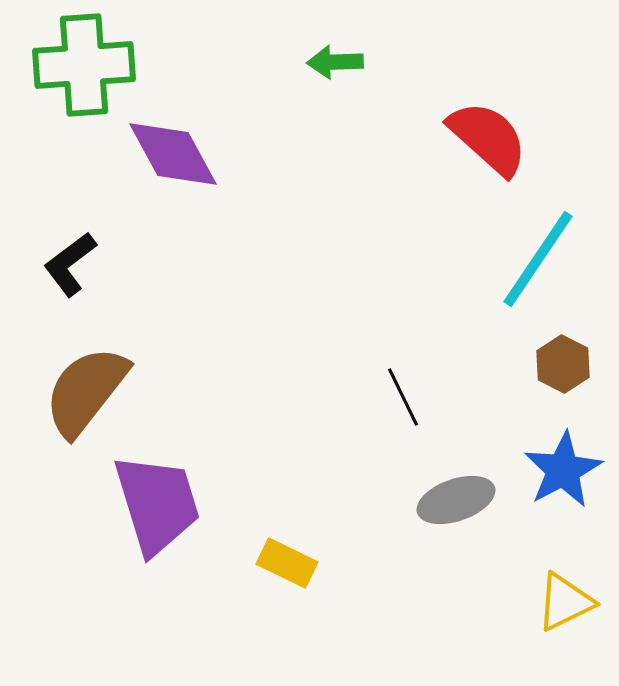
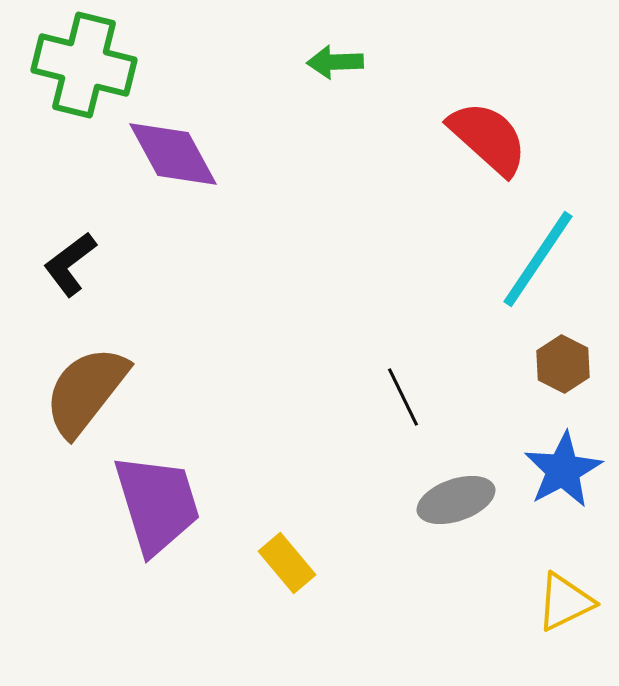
green cross: rotated 18 degrees clockwise
yellow rectangle: rotated 24 degrees clockwise
